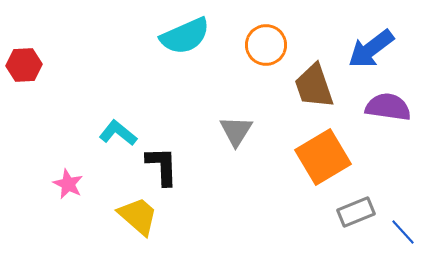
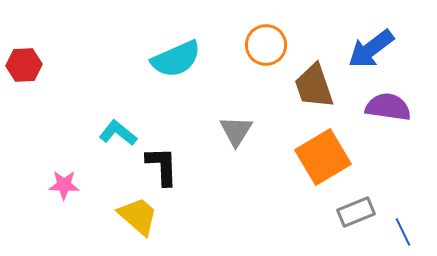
cyan semicircle: moved 9 px left, 23 px down
pink star: moved 4 px left, 1 px down; rotated 24 degrees counterclockwise
blue line: rotated 16 degrees clockwise
